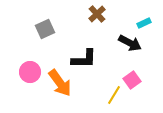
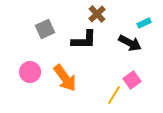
black L-shape: moved 19 px up
orange arrow: moved 5 px right, 5 px up
